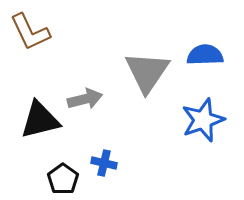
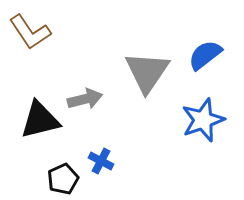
brown L-shape: rotated 9 degrees counterclockwise
blue semicircle: rotated 36 degrees counterclockwise
blue cross: moved 3 px left, 2 px up; rotated 15 degrees clockwise
black pentagon: rotated 12 degrees clockwise
